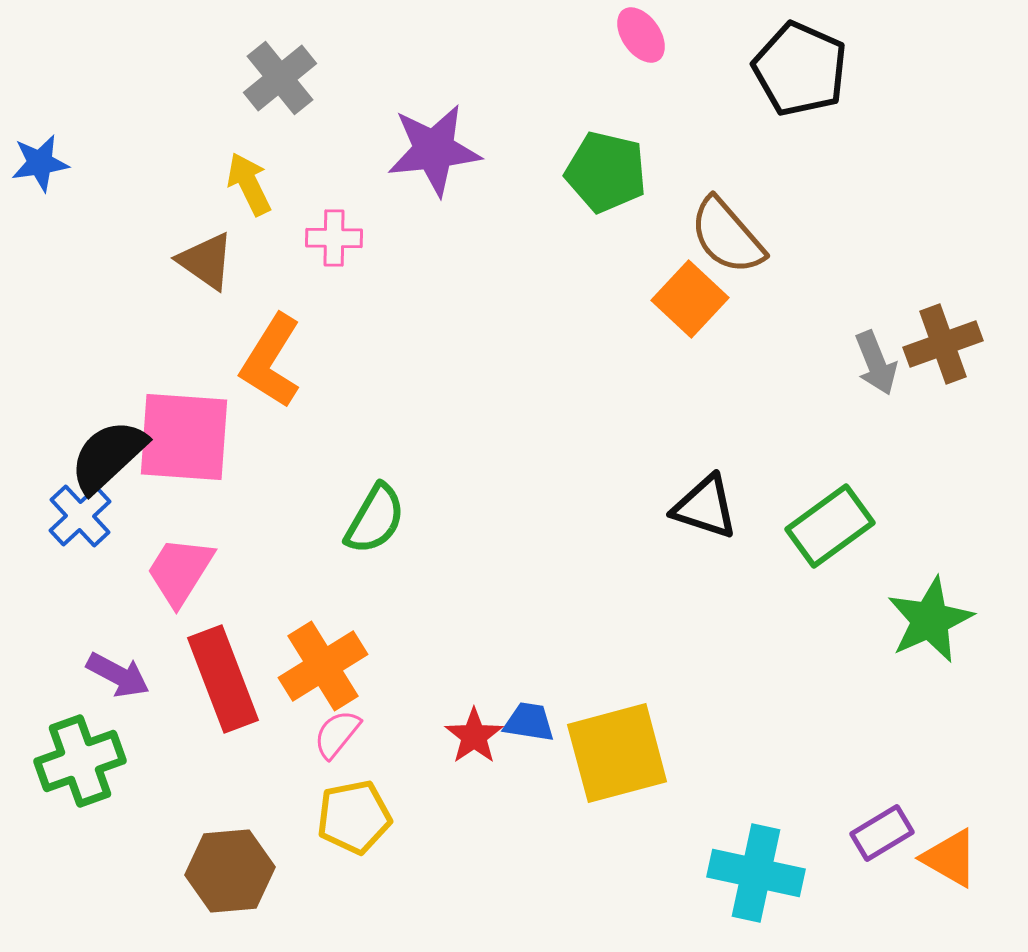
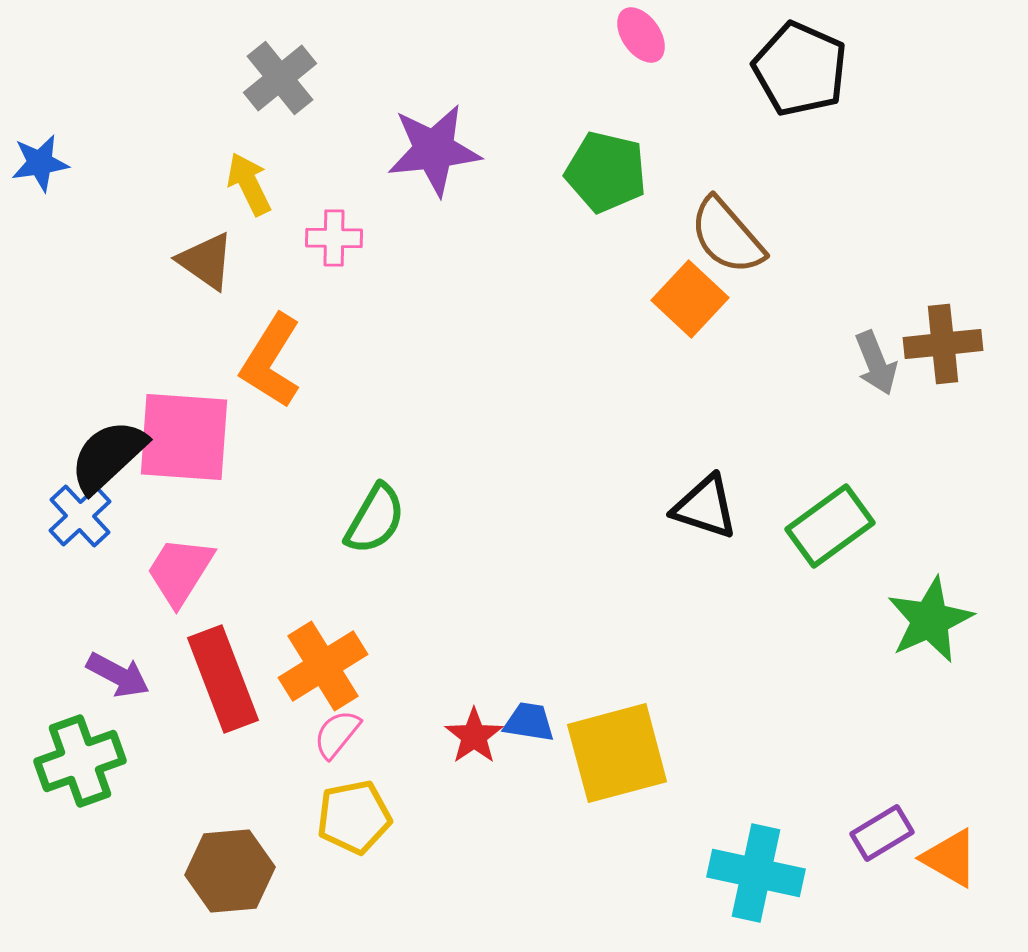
brown cross: rotated 14 degrees clockwise
